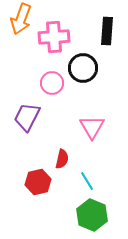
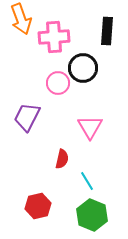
orange arrow: rotated 40 degrees counterclockwise
pink circle: moved 6 px right
pink triangle: moved 2 px left
red hexagon: moved 24 px down
